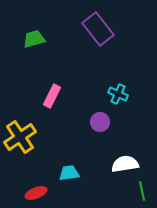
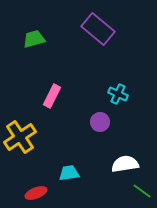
purple rectangle: rotated 12 degrees counterclockwise
green line: rotated 42 degrees counterclockwise
